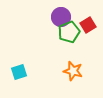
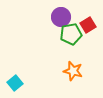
green pentagon: moved 2 px right, 2 px down; rotated 10 degrees clockwise
cyan square: moved 4 px left, 11 px down; rotated 21 degrees counterclockwise
